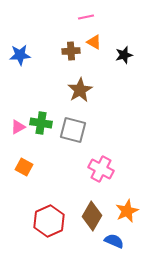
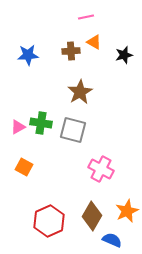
blue star: moved 8 px right
brown star: moved 2 px down
blue semicircle: moved 2 px left, 1 px up
